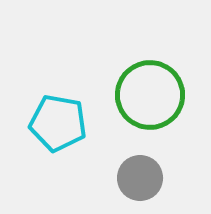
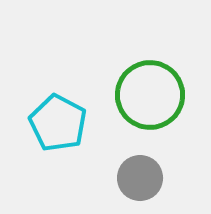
cyan pentagon: rotated 18 degrees clockwise
